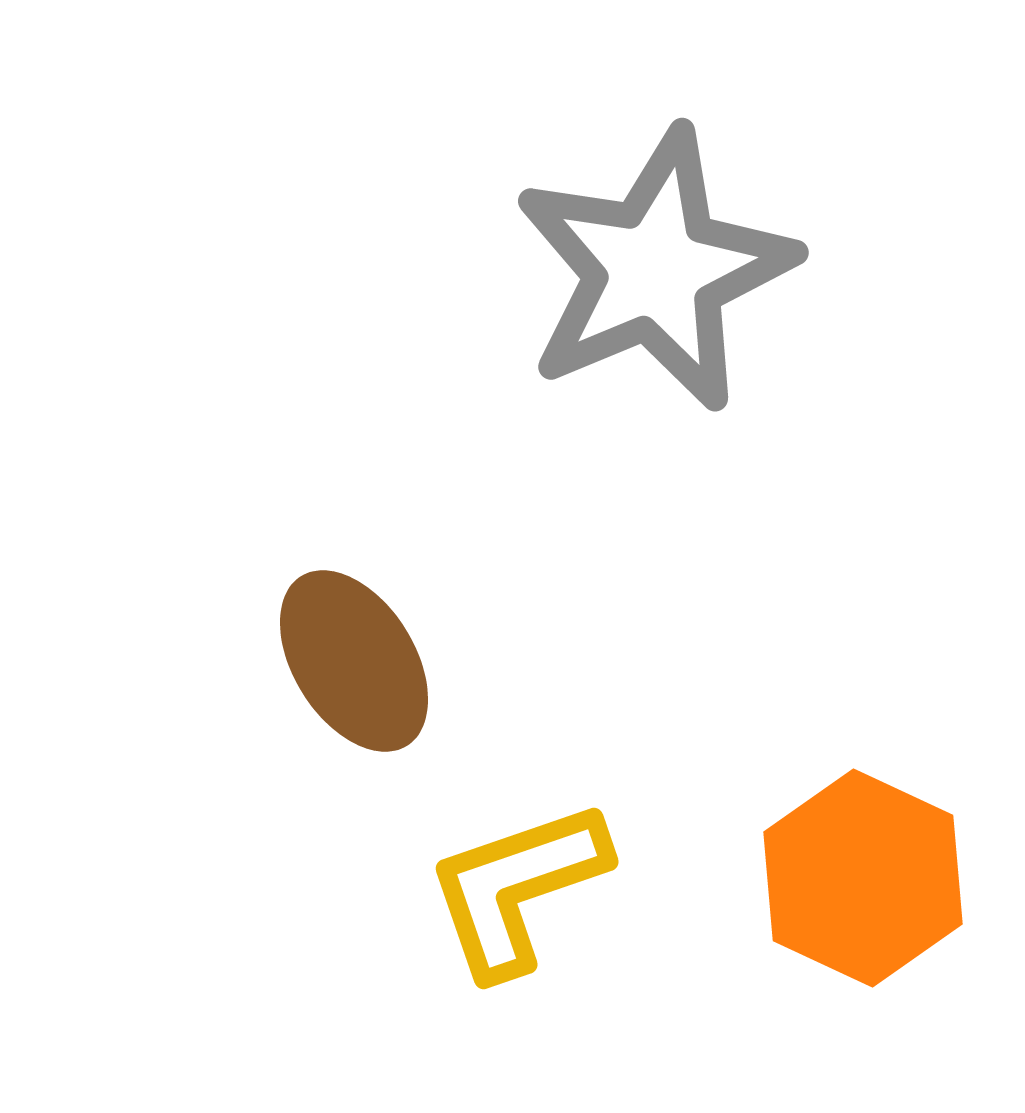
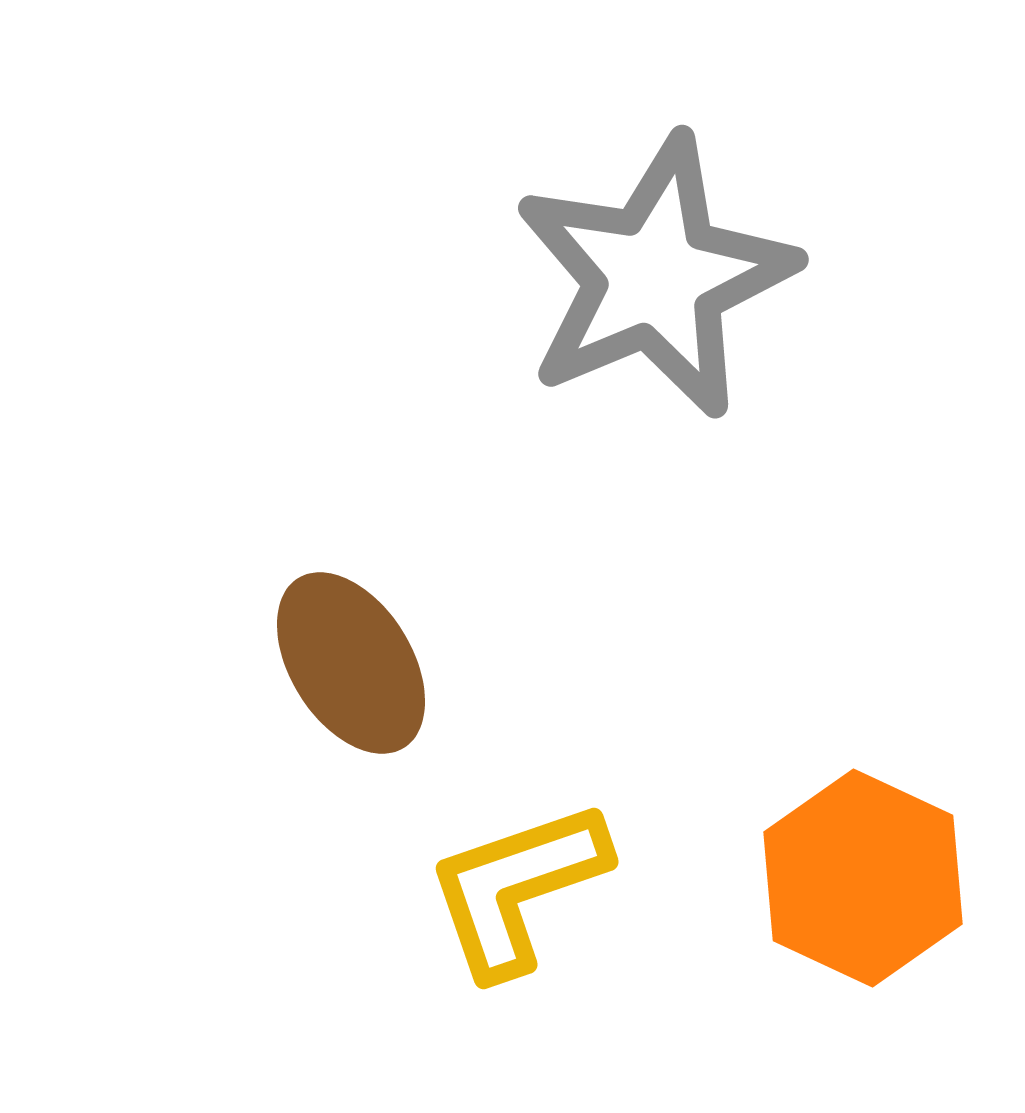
gray star: moved 7 px down
brown ellipse: moved 3 px left, 2 px down
